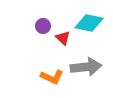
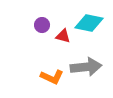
purple circle: moved 1 px left, 1 px up
red triangle: moved 2 px up; rotated 28 degrees counterclockwise
